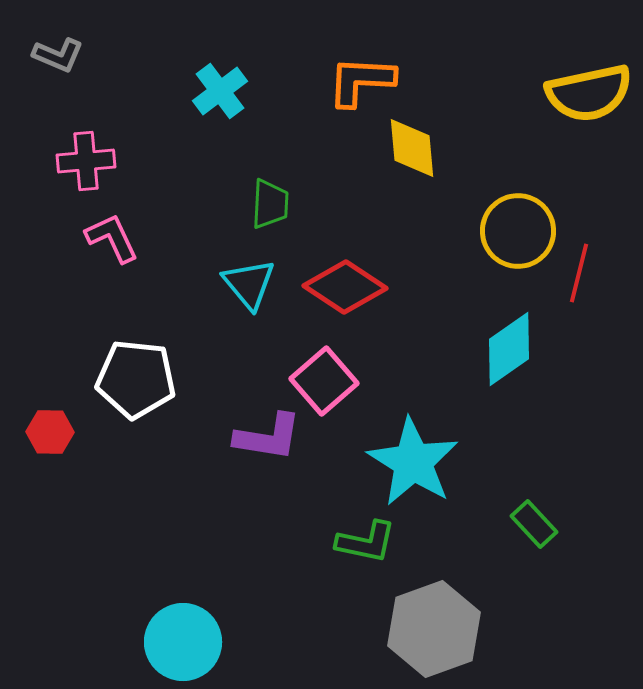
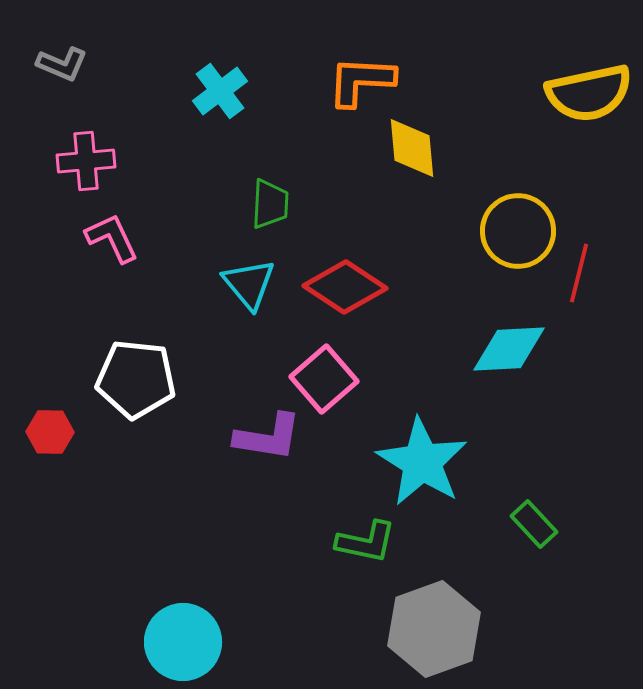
gray L-shape: moved 4 px right, 9 px down
cyan diamond: rotated 32 degrees clockwise
pink square: moved 2 px up
cyan star: moved 9 px right
